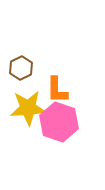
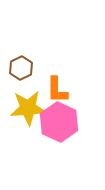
pink hexagon: rotated 6 degrees clockwise
